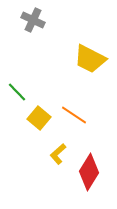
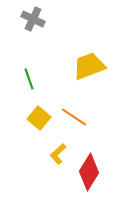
gray cross: moved 1 px up
yellow trapezoid: moved 1 px left, 7 px down; rotated 132 degrees clockwise
green line: moved 12 px right, 13 px up; rotated 25 degrees clockwise
orange line: moved 2 px down
